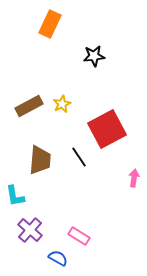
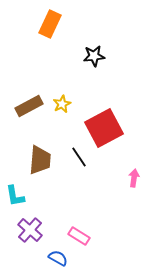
red square: moved 3 px left, 1 px up
